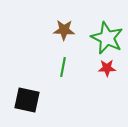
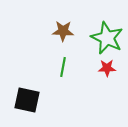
brown star: moved 1 px left, 1 px down
